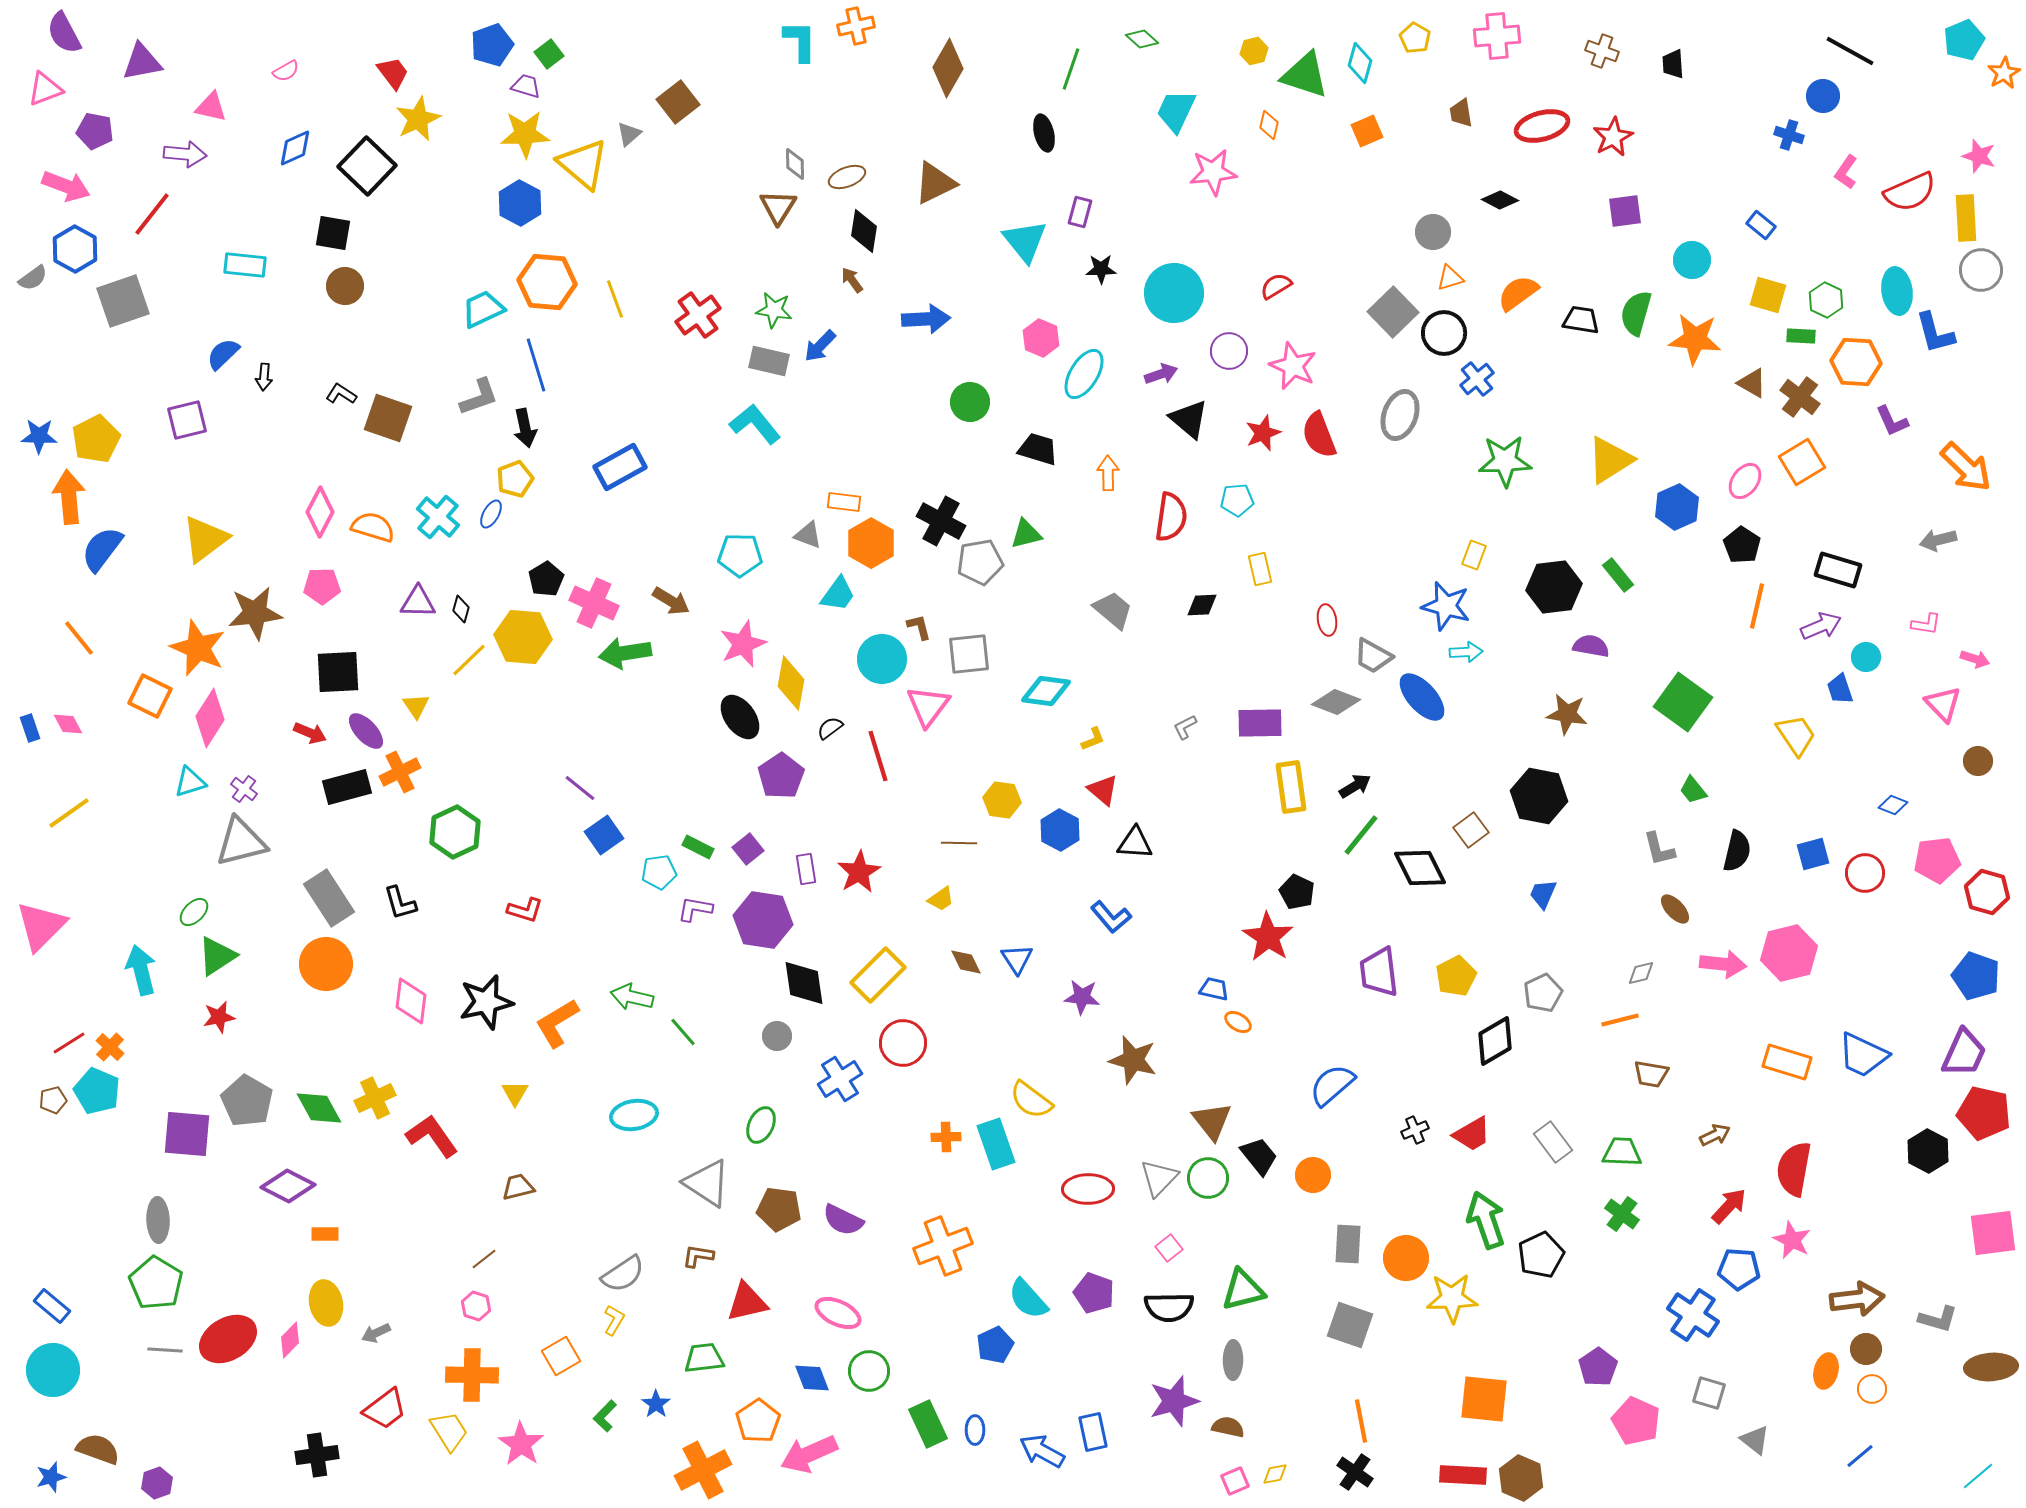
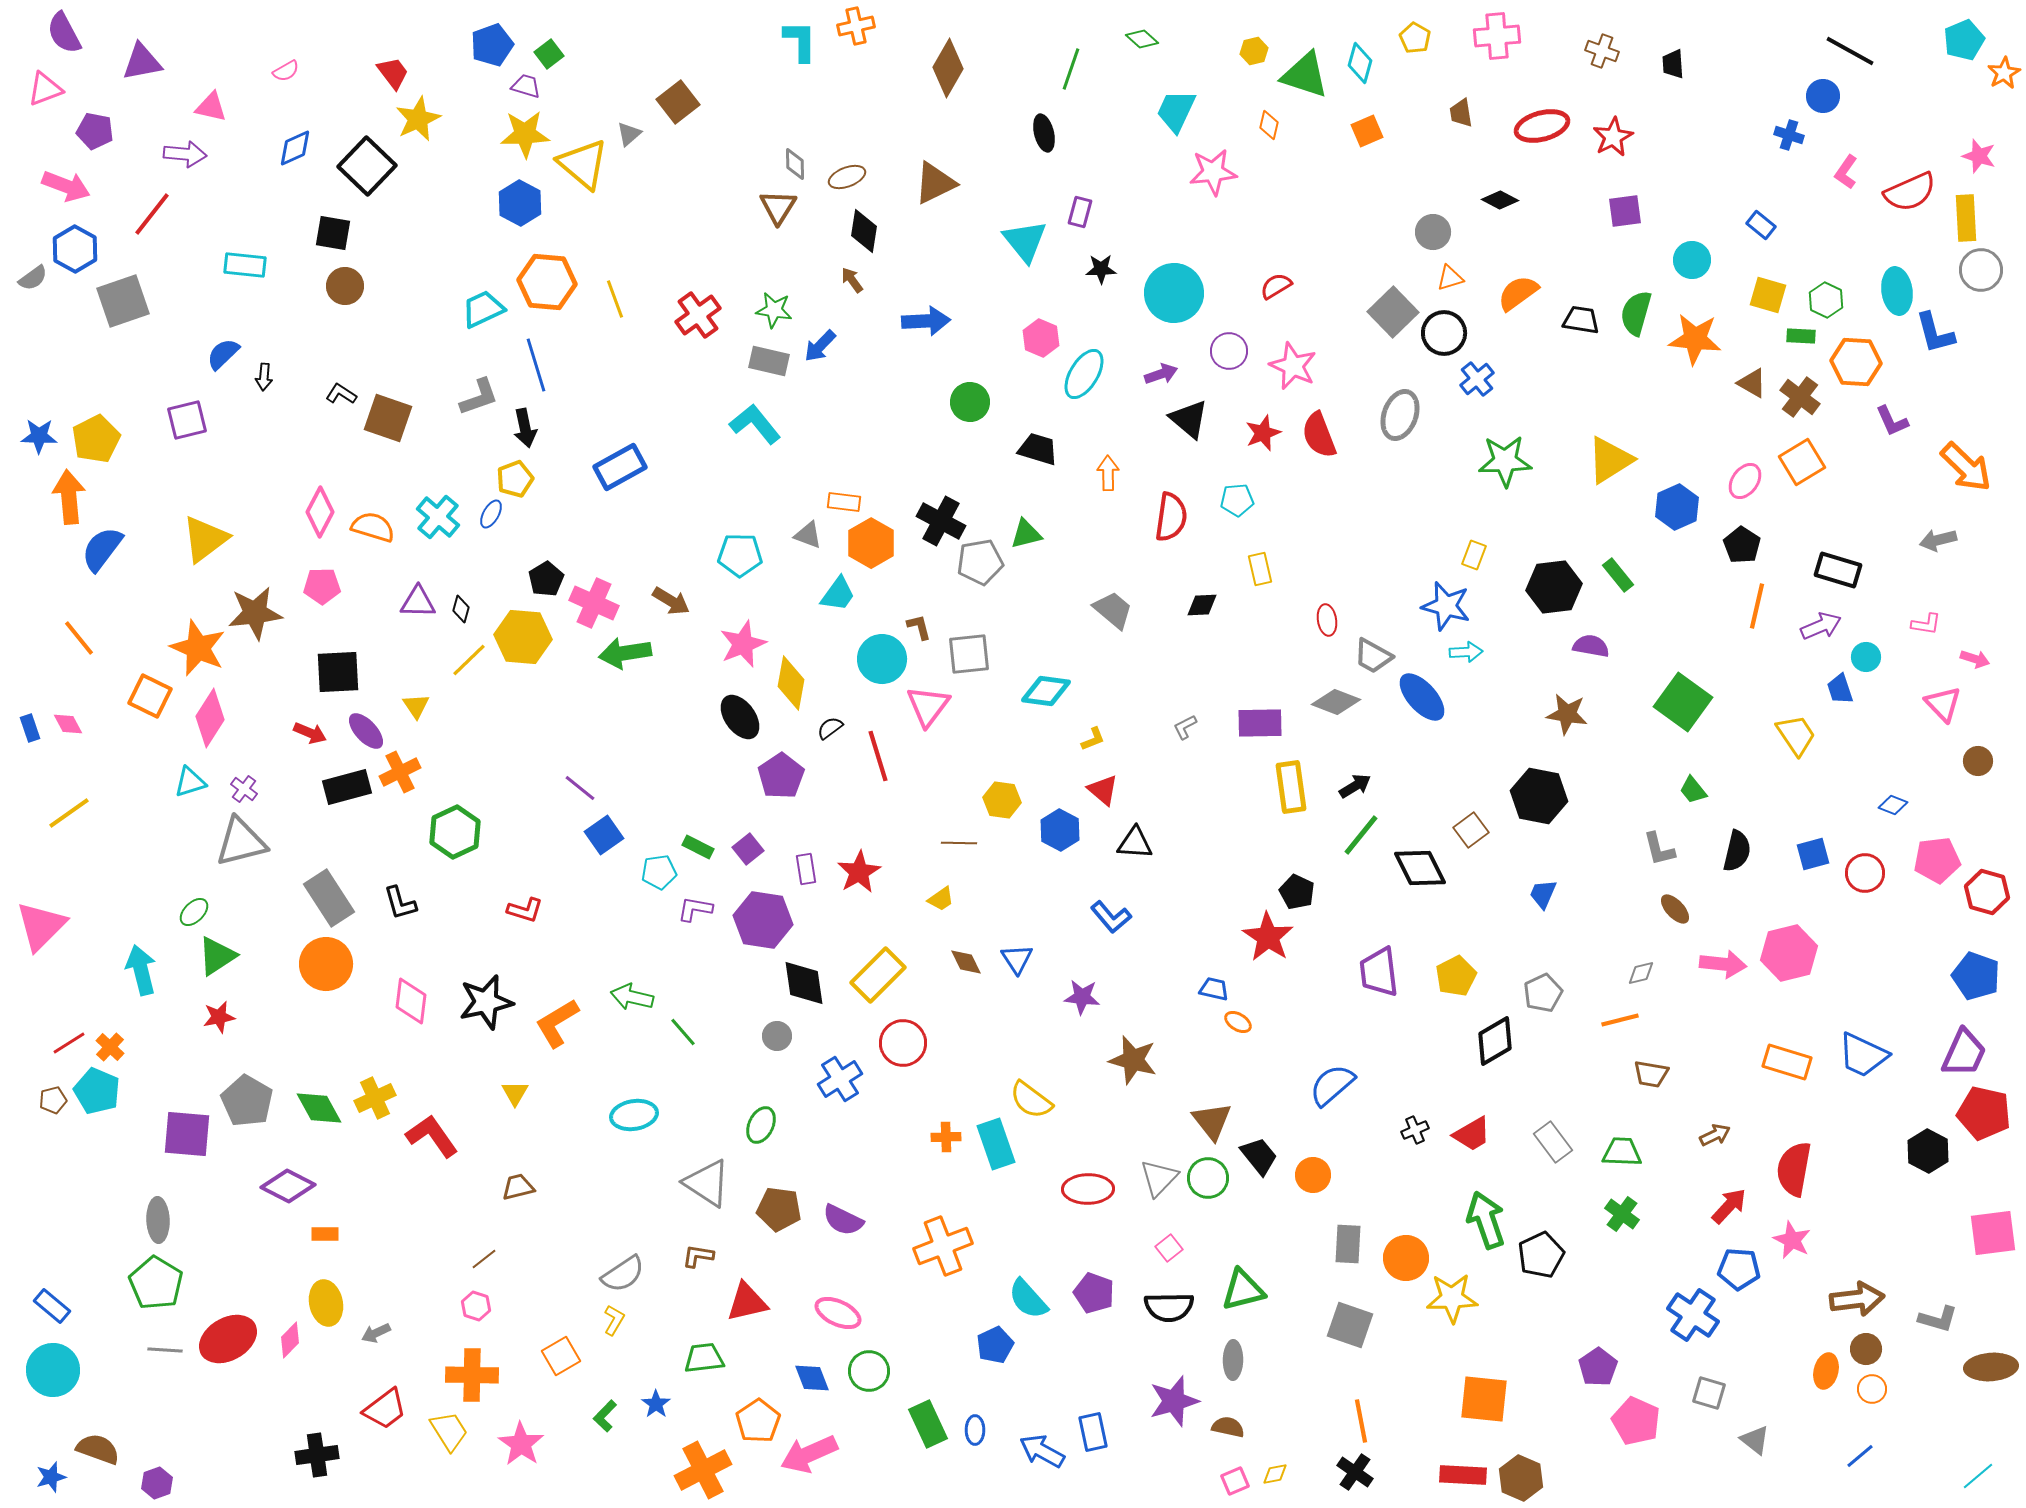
blue arrow at (926, 319): moved 2 px down
